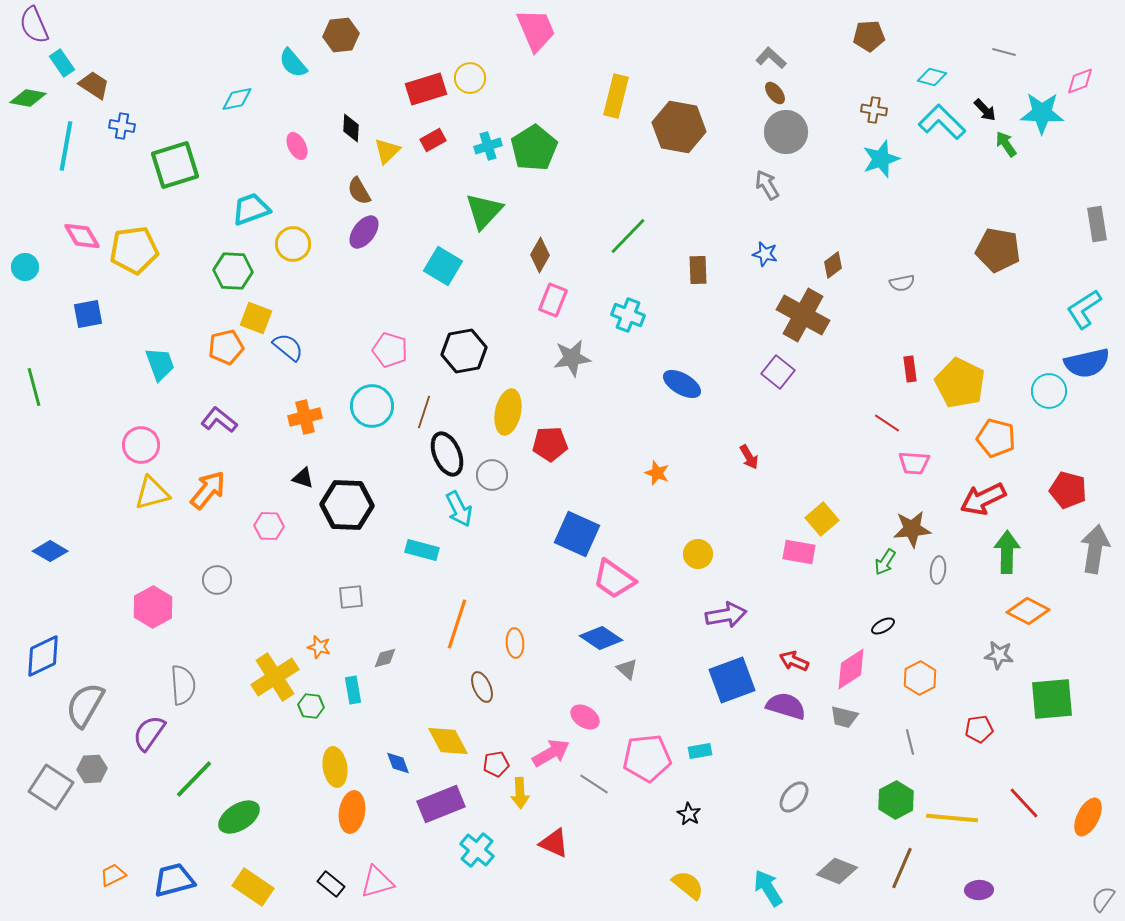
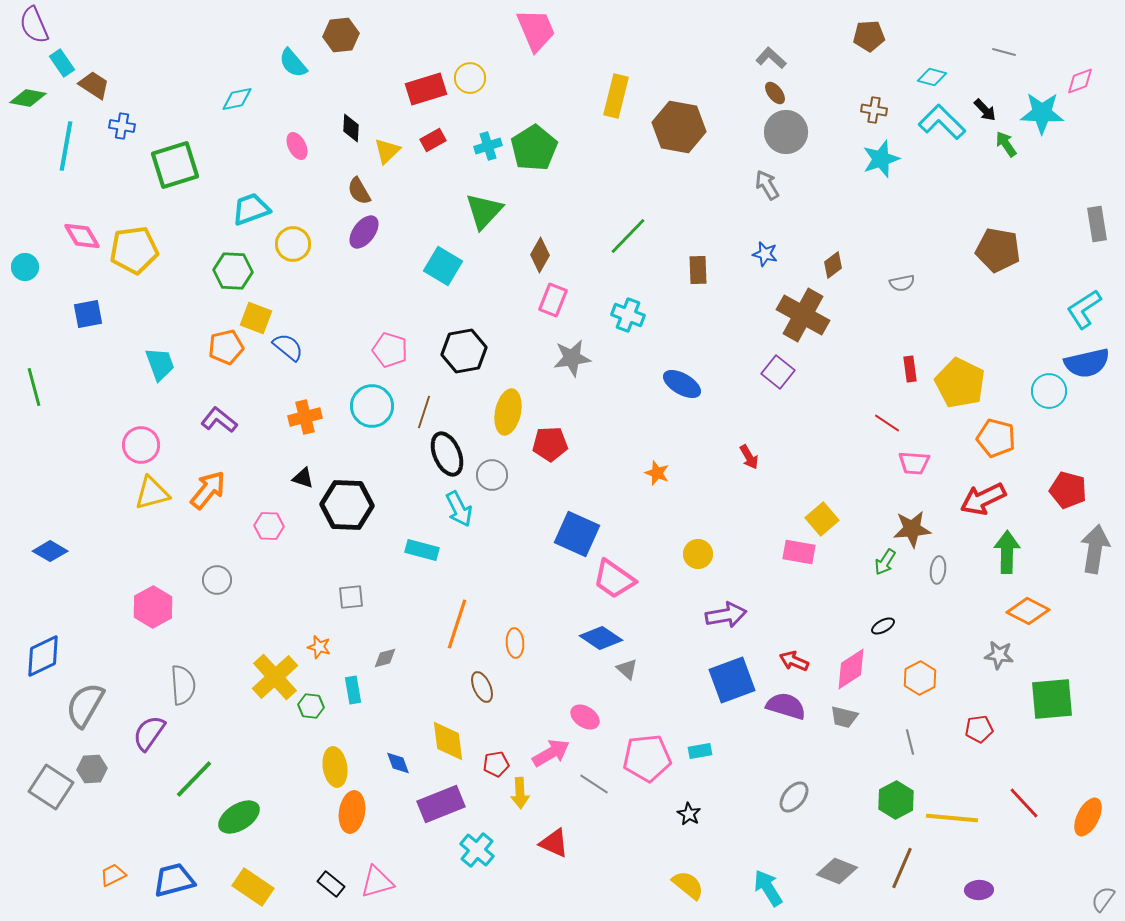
yellow cross at (275, 677): rotated 9 degrees counterclockwise
yellow diamond at (448, 741): rotated 21 degrees clockwise
